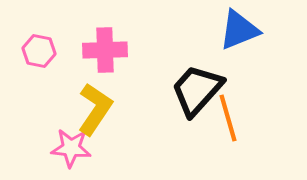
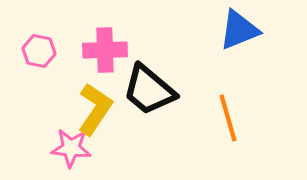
black trapezoid: moved 48 px left; rotated 92 degrees counterclockwise
